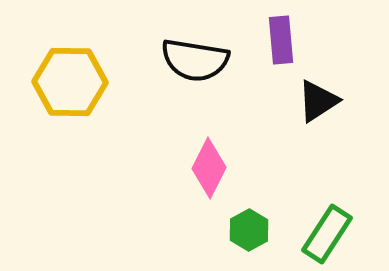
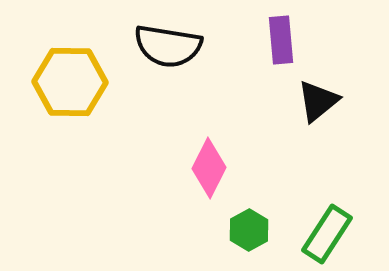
black semicircle: moved 27 px left, 14 px up
black triangle: rotated 6 degrees counterclockwise
